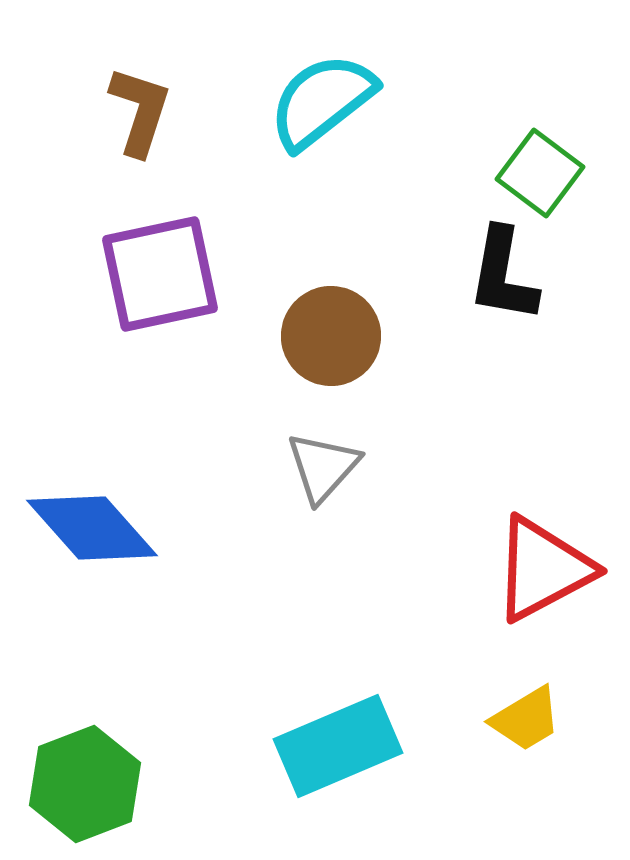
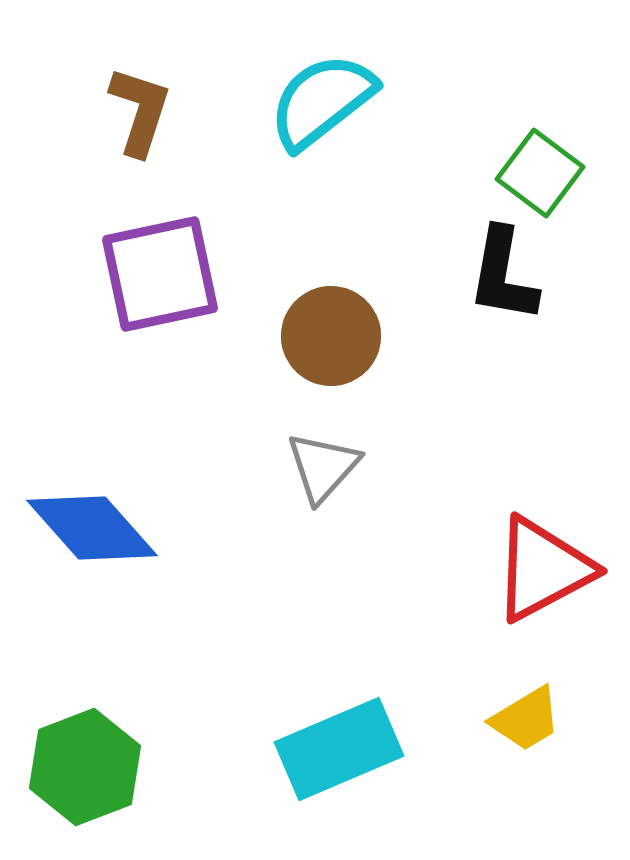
cyan rectangle: moved 1 px right, 3 px down
green hexagon: moved 17 px up
